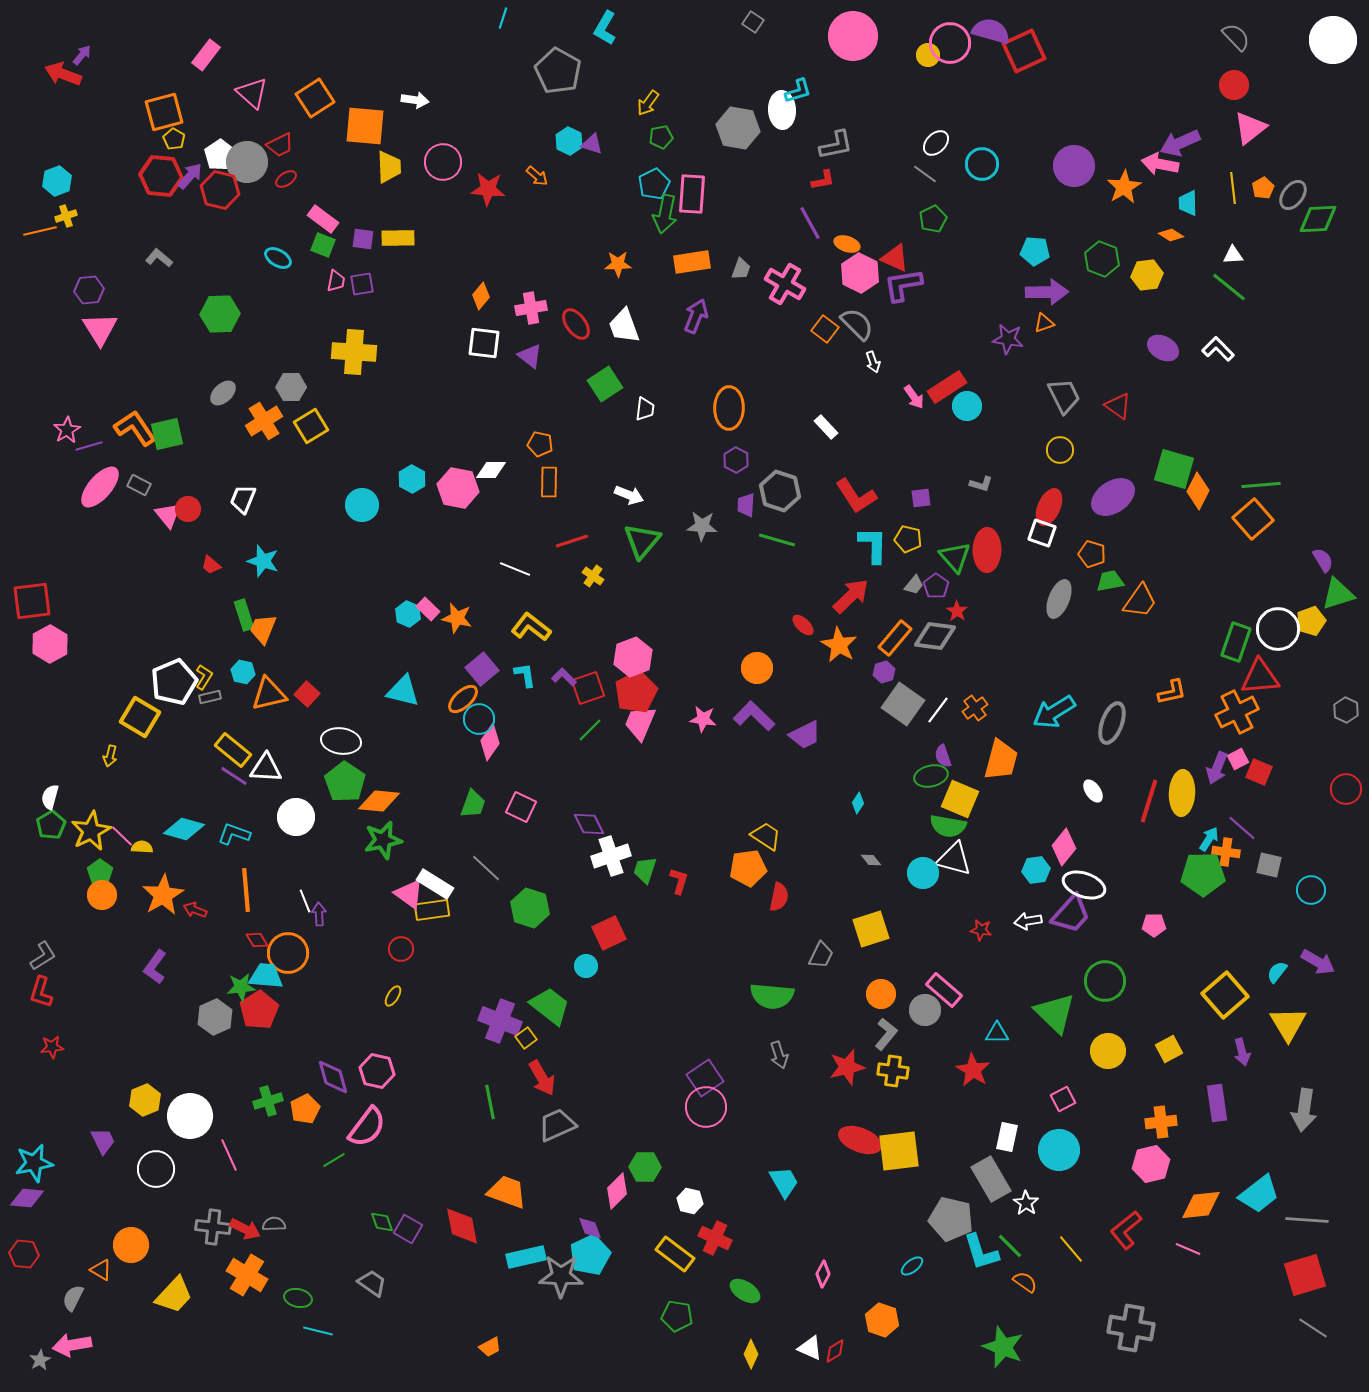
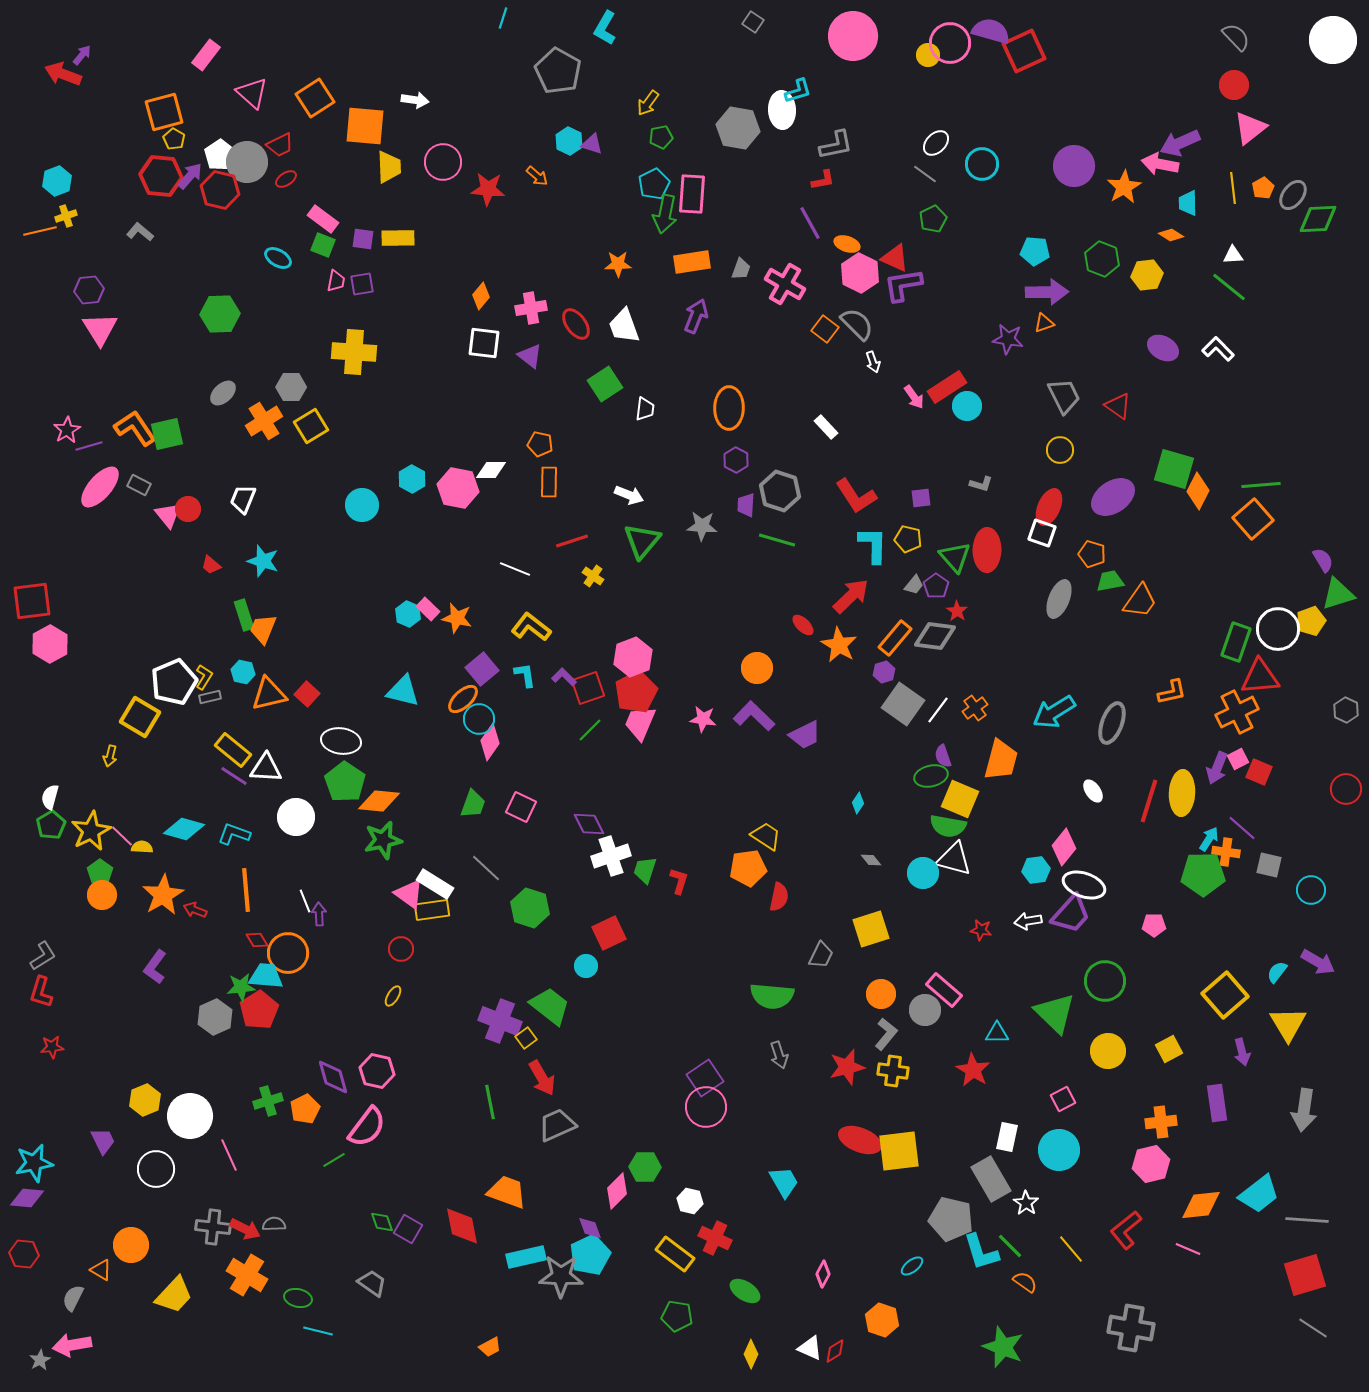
gray L-shape at (159, 258): moved 19 px left, 26 px up
